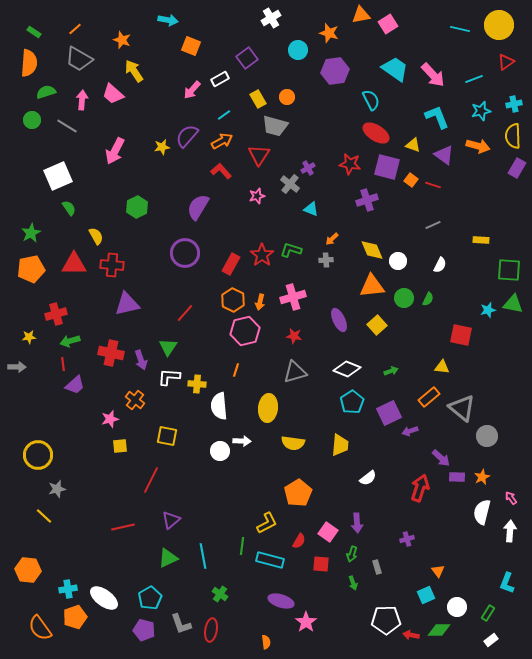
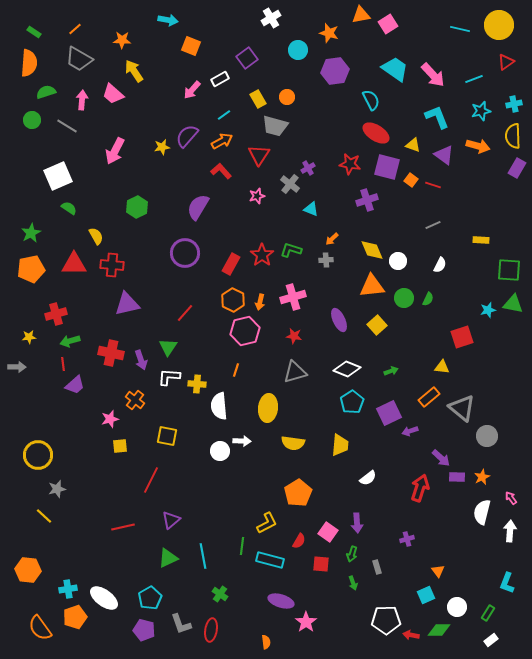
orange star at (122, 40): rotated 18 degrees counterclockwise
green semicircle at (69, 208): rotated 21 degrees counterclockwise
red square at (461, 335): moved 1 px right, 2 px down; rotated 30 degrees counterclockwise
